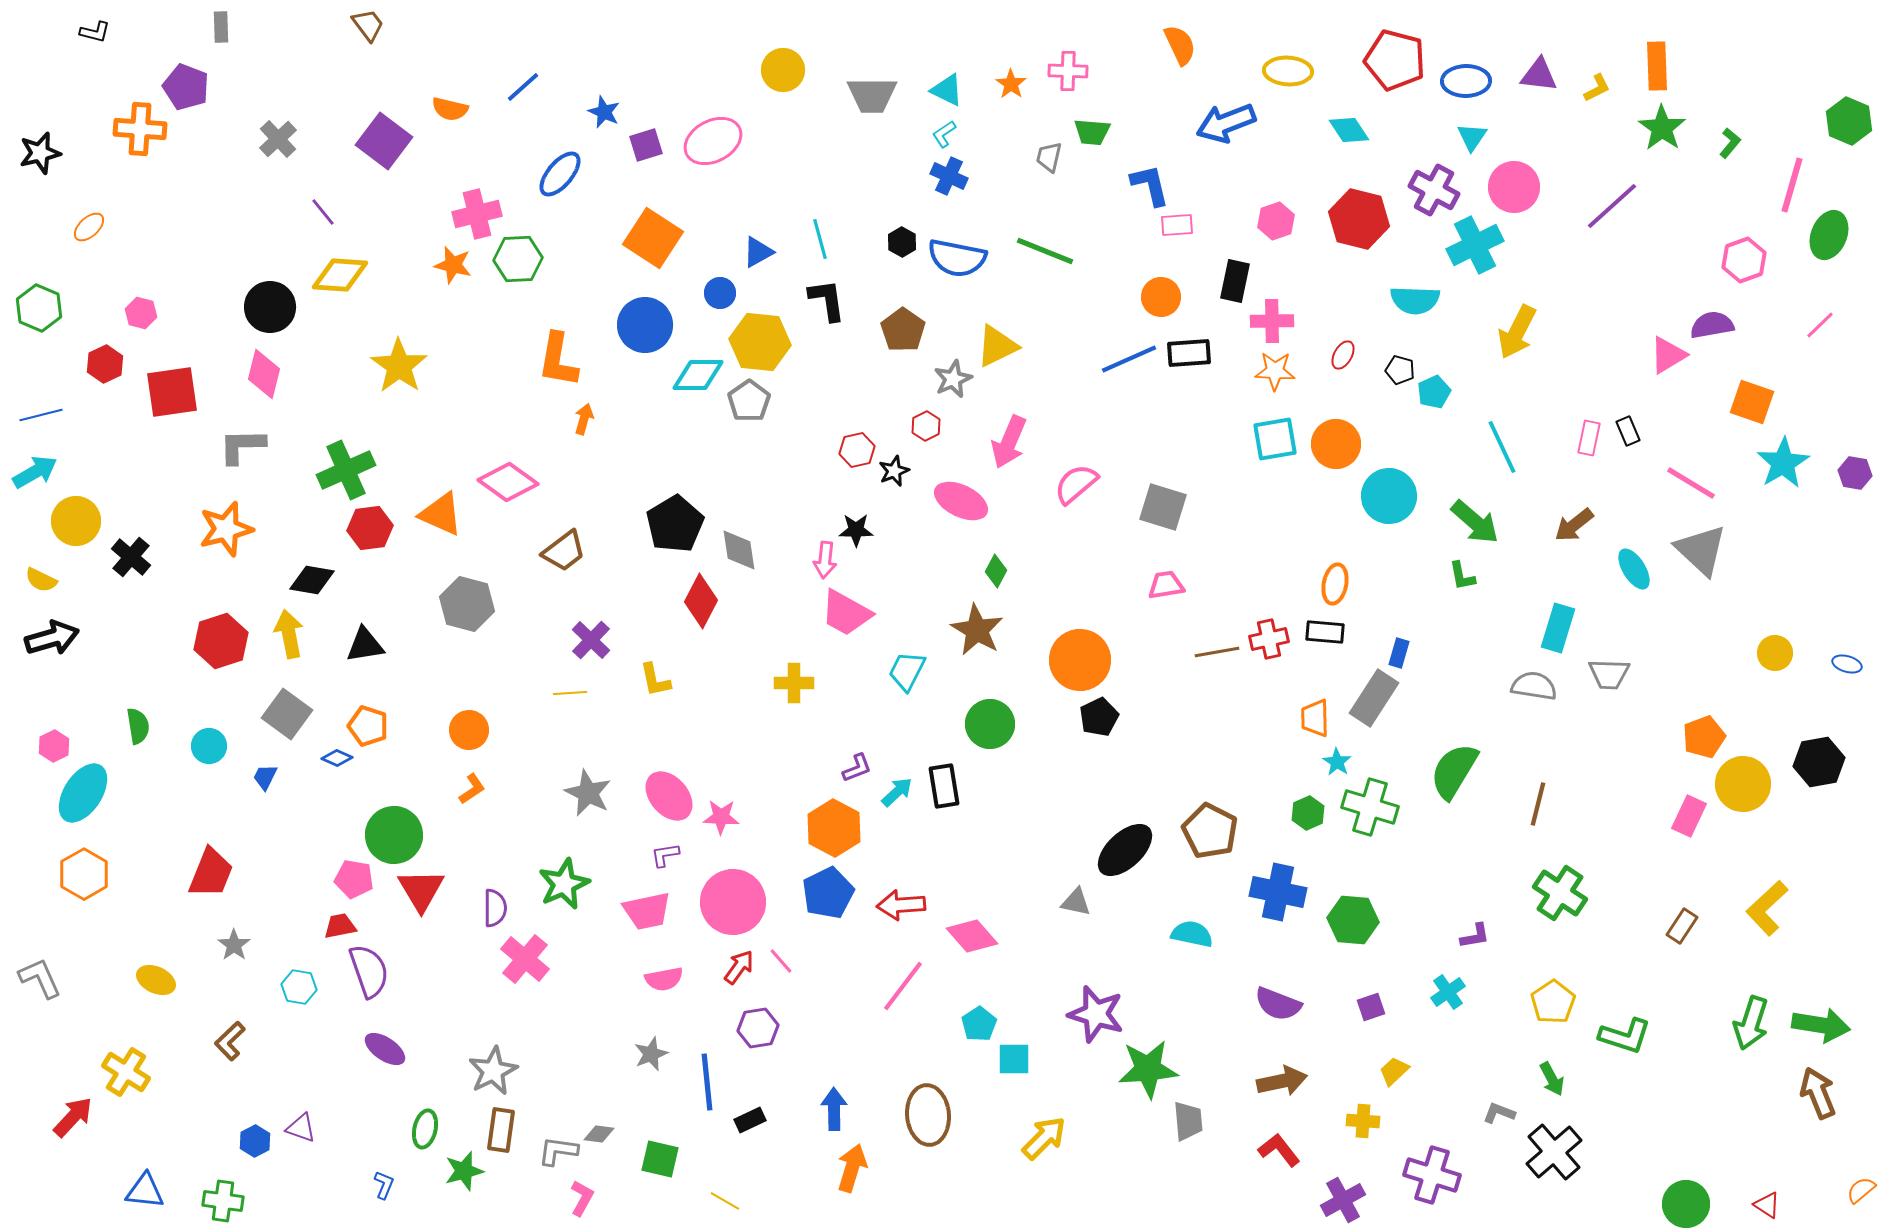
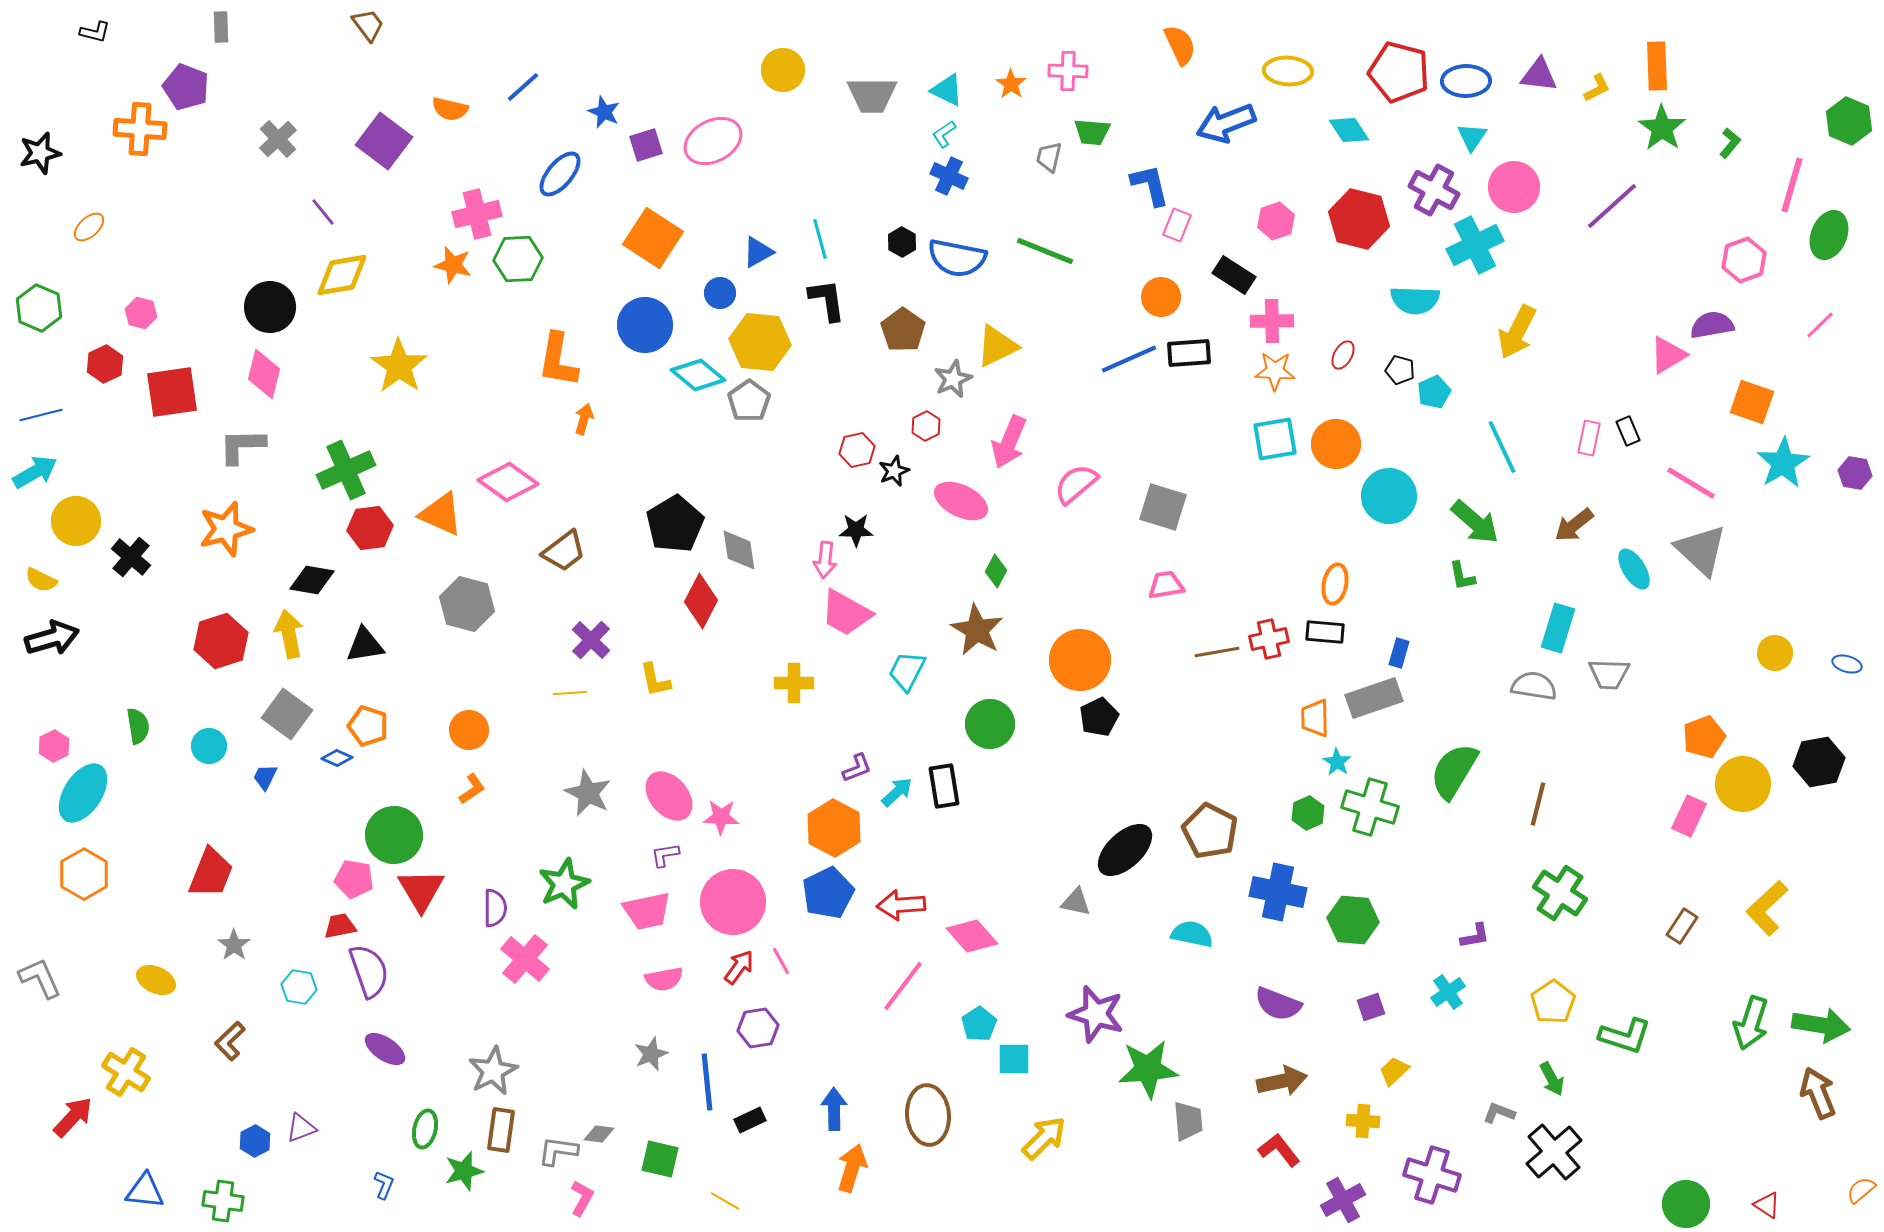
red pentagon at (1395, 60): moved 4 px right, 12 px down
pink rectangle at (1177, 225): rotated 64 degrees counterclockwise
yellow diamond at (340, 275): moved 2 px right; rotated 14 degrees counterclockwise
black rectangle at (1235, 281): moved 1 px left, 6 px up; rotated 69 degrees counterclockwise
cyan diamond at (698, 375): rotated 40 degrees clockwise
gray rectangle at (1374, 698): rotated 38 degrees clockwise
pink line at (781, 961): rotated 12 degrees clockwise
purple triangle at (301, 1128): rotated 40 degrees counterclockwise
